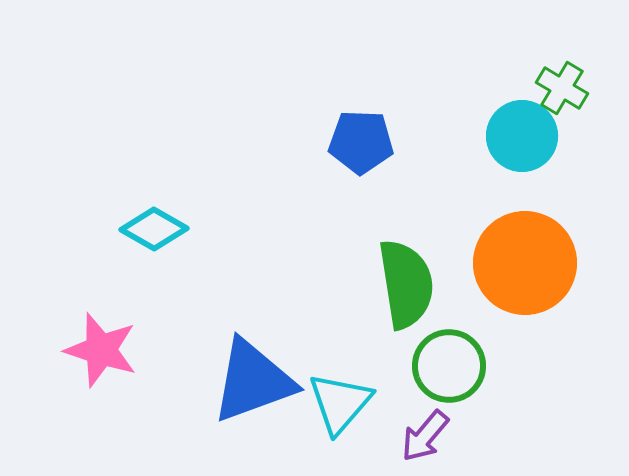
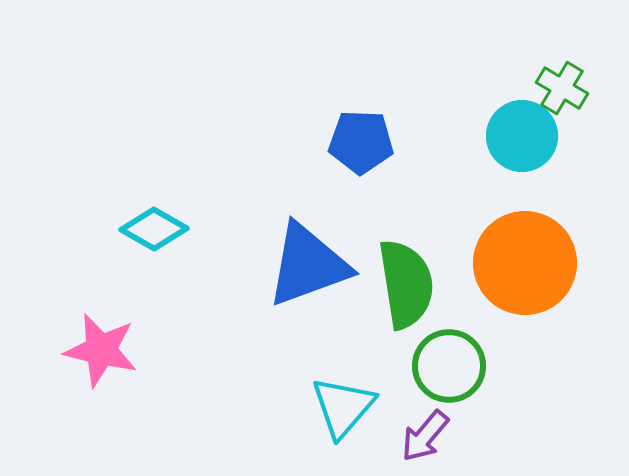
pink star: rotated 4 degrees counterclockwise
blue triangle: moved 55 px right, 116 px up
cyan triangle: moved 3 px right, 4 px down
